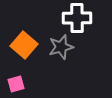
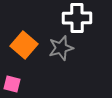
gray star: moved 1 px down
pink square: moved 4 px left; rotated 30 degrees clockwise
